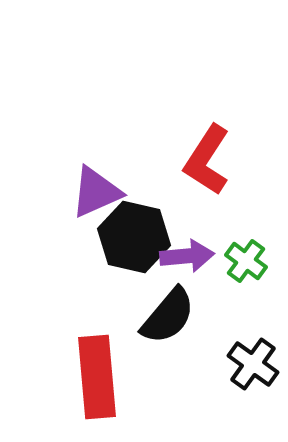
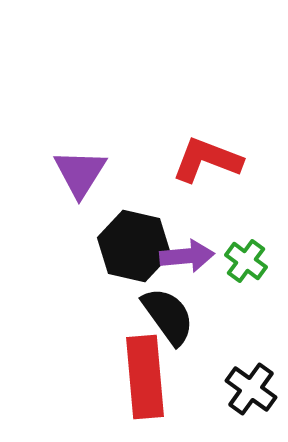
red L-shape: rotated 78 degrees clockwise
purple triangle: moved 16 px left, 19 px up; rotated 34 degrees counterclockwise
black hexagon: moved 9 px down
black semicircle: rotated 76 degrees counterclockwise
black cross: moved 2 px left, 25 px down
red rectangle: moved 48 px right
